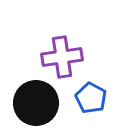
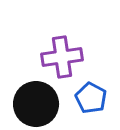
black circle: moved 1 px down
